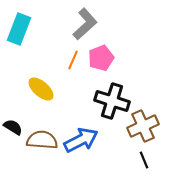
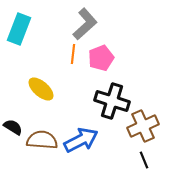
orange line: moved 6 px up; rotated 18 degrees counterclockwise
